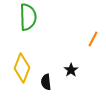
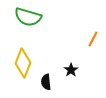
green semicircle: rotated 108 degrees clockwise
yellow diamond: moved 1 px right, 5 px up
